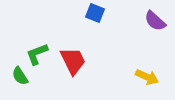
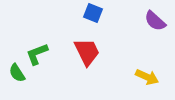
blue square: moved 2 px left
red trapezoid: moved 14 px right, 9 px up
green semicircle: moved 3 px left, 3 px up
